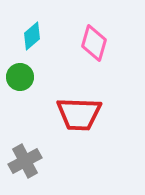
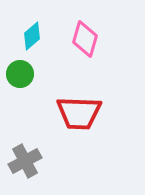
pink diamond: moved 9 px left, 4 px up
green circle: moved 3 px up
red trapezoid: moved 1 px up
